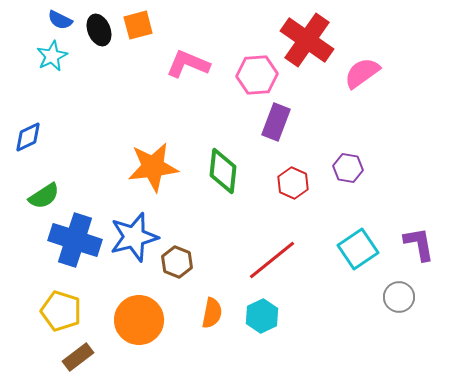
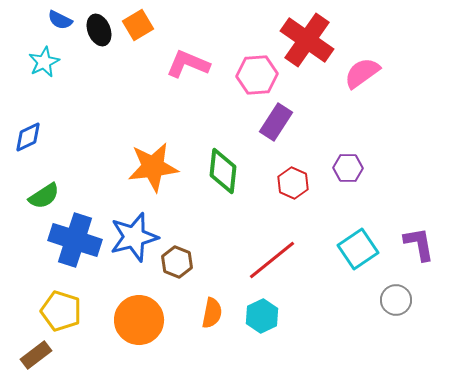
orange square: rotated 16 degrees counterclockwise
cyan star: moved 8 px left, 6 px down
purple rectangle: rotated 12 degrees clockwise
purple hexagon: rotated 8 degrees counterclockwise
gray circle: moved 3 px left, 3 px down
brown rectangle: moved 42 px left, 2 px up
